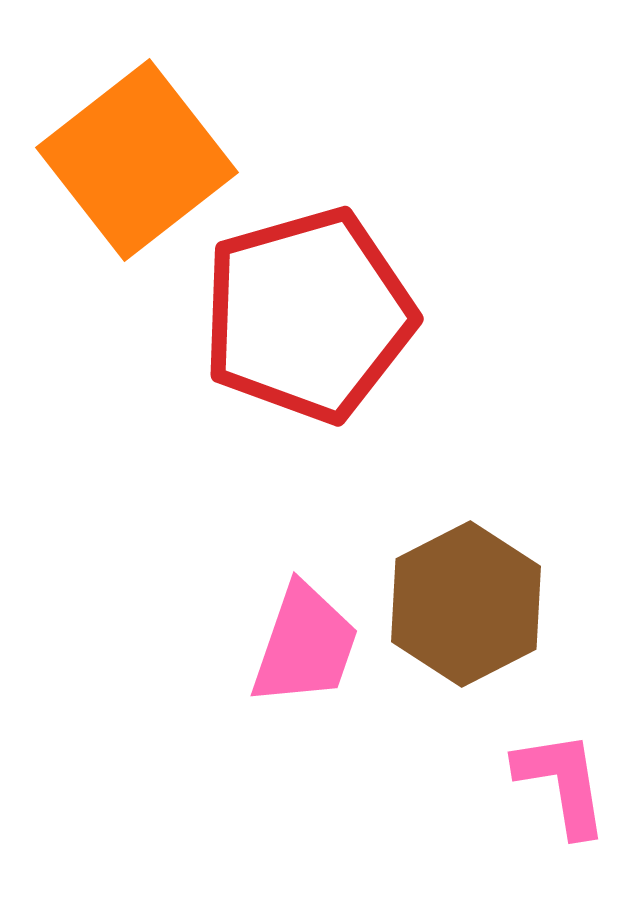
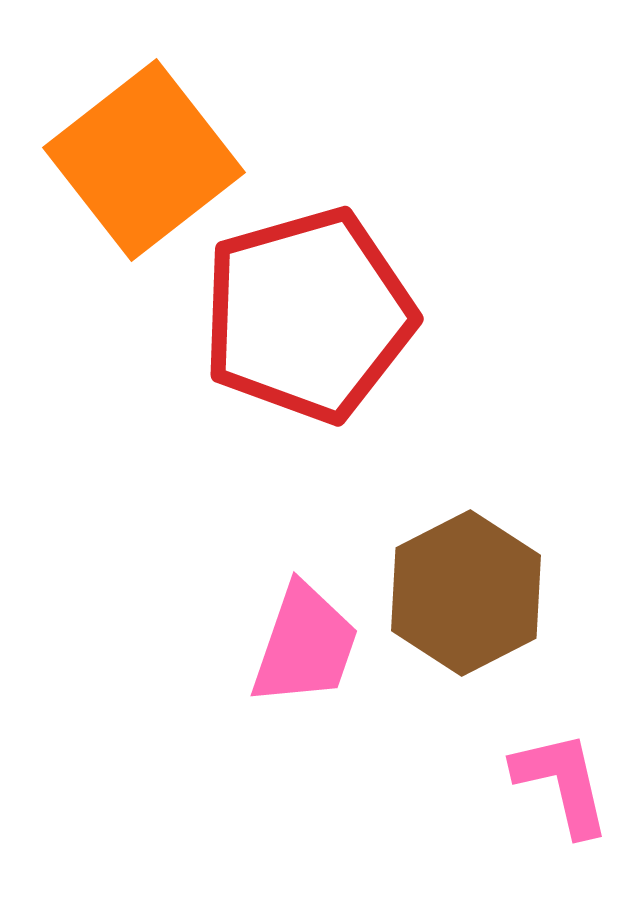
orange square: moved 7 px right
brown hexagon: moved 11 px up
pink L-shape: rotated 4 degrees counterclockwise
